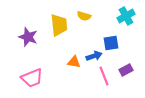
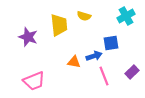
purple rectangle: moved 6 px right, 2 px down; rotated 16 degrees counterclockwise
pink trapezoid: moved 2 px right, 3 px down
